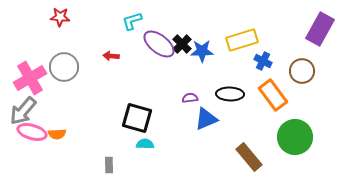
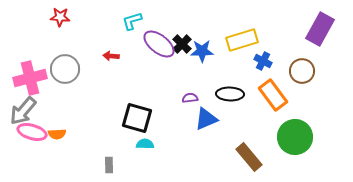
gray circle: moved 1 px right, 2 px down
pink cross: rotated 16 degrees clockwise
